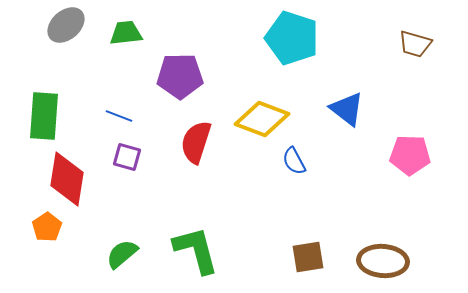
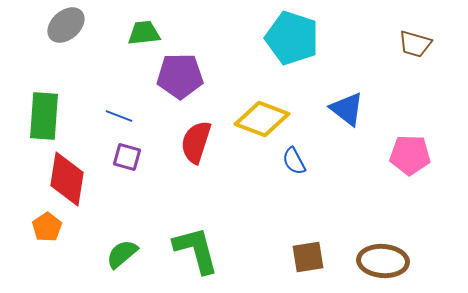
green trapezoid: moved 18 px right
